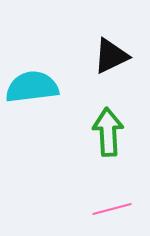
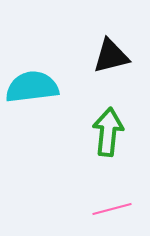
black triangle: rotated 12 degrees clockwise
green arrow: rotated 9 degrees clockwise
